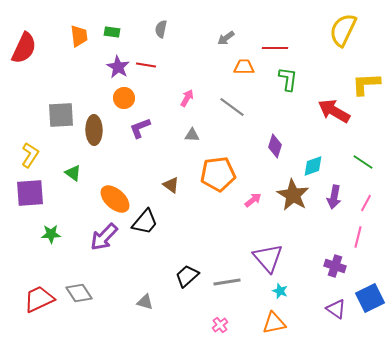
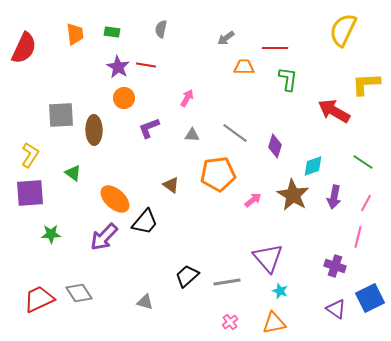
orange trapezoid at (79, 36): moved 4 px left, 2 px up
gray line at (232, 107): moved 3 px right, 26 px down
purple L-shape at (140, 128): moved 9 px right
pink cross at (220, 325): moved 10 px right, 3 px up
